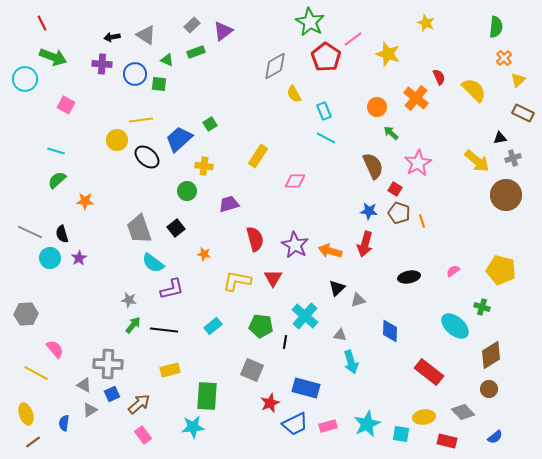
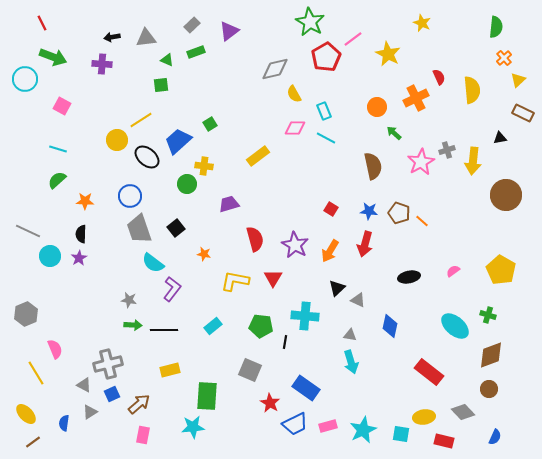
yellow star at (426, 23): moved 4 px left
purple triangle at (223, 31): moved 6 px right
gray triangle at (146, 35): moved 3 px down; rotated 40 degrees counterclockwise
yellow star at (388, 54): rotated 10 degrees clockwise
red pentagon at (326, 57): rotated 8 degrees clockwise
gray diamond at (275, 66): moved 3 px down; rotated 16 degrees clockwise
blue circle at (135, 74): moved 5 px left, 122 px down
green square at (159, 84): moved 2 px right, 1 px down; rotated 14 degrees counterclockwise
yellow semicircle at (474, 90): moved 2 px left; rotated 40 degrees clockwise
orange cross at (416, 98): rotated 25 degrees clockwise
pink square at (66, 105): moved 4 px left, 1 px down
yellow line at (141, 120): rotated 25 degrees counterclockwise
green arrow at (391, 133): moved 3 px right
blue trapezoid at (179, 139): moved 1 px left, 2 px down
cyan line at (56, 151): moved 2 px right, 2 px up
yellow rectangle at (258, 156): rotated 20 degrees clockwise
gray cross at (513, 158): moved 66 px left, 8 px up
yellow arrow at (477, 161): moved 4 px left; rotated 56 degrees clockwise
pink star at (418, 163): moved 3 px right, 1 px up
brown semicircle at (373, 166): rotated 12 degrees clockwise
pink diamond at (295, 181): moved 53 px up
red square at (395, 189): moved 64 px left, 20 px down
green circle at (187, 191): moved 7 px up
orange line at (422, 221): rotated 32 degrees counterclockwise
gray line at (30, 232): moved 2 px left, 1 px up
black semicircle at (62, 234): moved 19 px right; rotated 18 degrees clockwise
orange arrow at (330, 251): rotated 75 degrees counterclockwise
cyan circle at (50, 258): moved 2 px up
yellow pentagon at (501, 270): rotated 16 degrees clockwise
yellow L-shape at (237, 281): moved 2 px left
purple L-shape at (172, 289): rotated 40 degrees counterclockwise
gray triangle at (358, 300): rotated 42 degrees clockwise
green cross at (482, 307): moved 6 px right, 8 px down
gray hexagon at (26, 314): rotated 20 degrees counterclockwise
cyan cross at (305, 316): rotated 36 degrees counterclockwise
green arrow at (133, 325): rotated 54 degrees clockwise
black line at (164, 330): rotated 8 degrees counterclockwise
blue diamond at (390, 331): moved 5 px up; rotated 10 degrees clockwise
gray triangle at (340, 335): moved 10 px right
pink semicircle at (55, 349): rotated 18 degrees clockwise
brown diamond at (491, 355): rotated 12 degrees clockwise
gray cross at (108, 364): rotated 16 degrees counterclockwise
gray square at (252, 370): moved 2 px left
yellow line at (36, 373): rotated 30 degrees clockwise
blue rectangle at (306, 388): rotated 20 degrees clockwise
red star at (270, 403): rotated 18 degrees counterclockwise
gray triangle at (90, 410): moved 2 px down
yellow ellipse at (26, 414): rotated 25 degrees counterclockwise
cyan star at (367, 424): moved 4 px left, 6 px down
pink rectangle at (143, 435): rotated 48 degrees clockwise
blue semicircle at (495, 437): rotated 28 degrees counterclockwise
red rectangle at (447, 441): moved 3 px left
